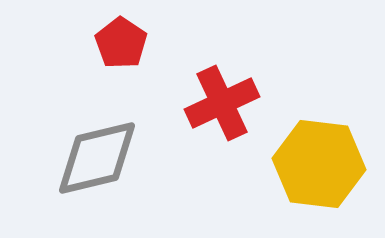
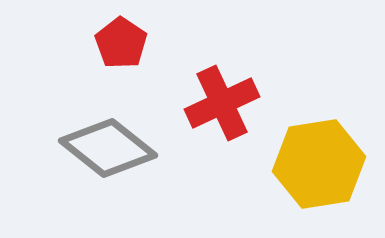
gray diamond: moved 11 px right, 10 px up; rotated 52 degrees clockwise
yellow hexagon: rotated 16 degrees counterclockwise
